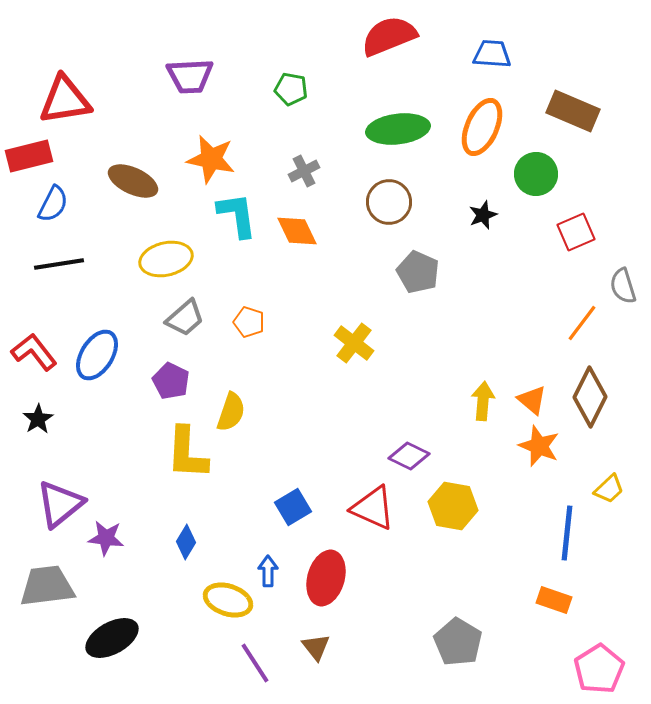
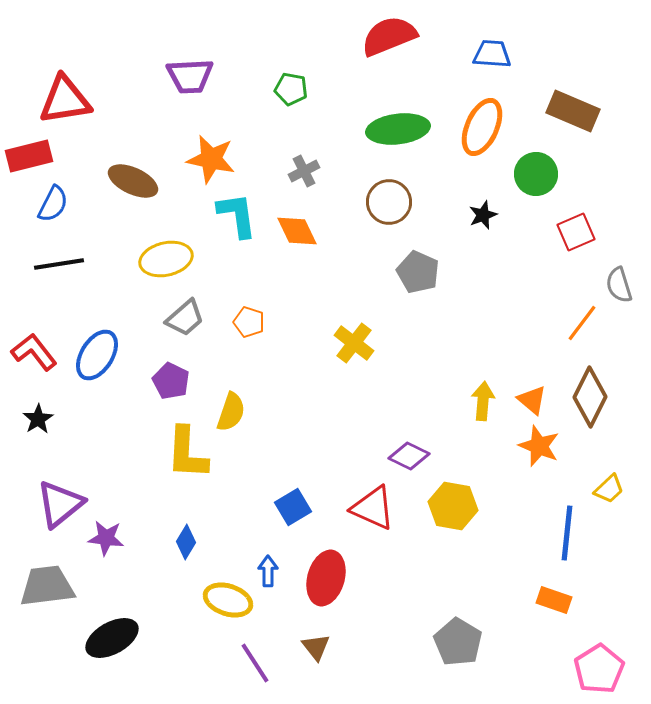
gray semicircle at (623, 286): moved 4 px left, 1 px up
